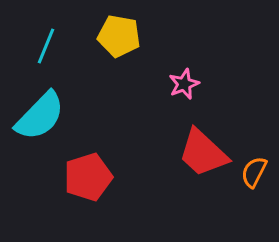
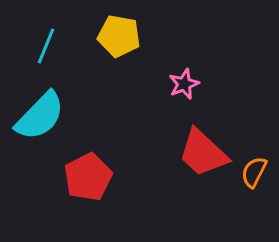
red pentagon: rotated 9 degrees counterclockwise
